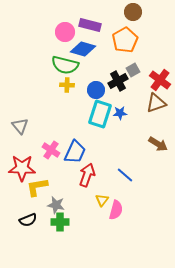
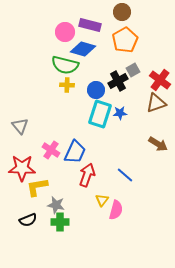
brown circle: moved 11 px left
